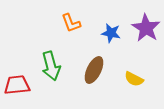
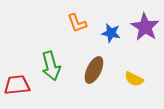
orange L-shape: moved 6 px right
purple star: moved 1 px left, 1 px up
